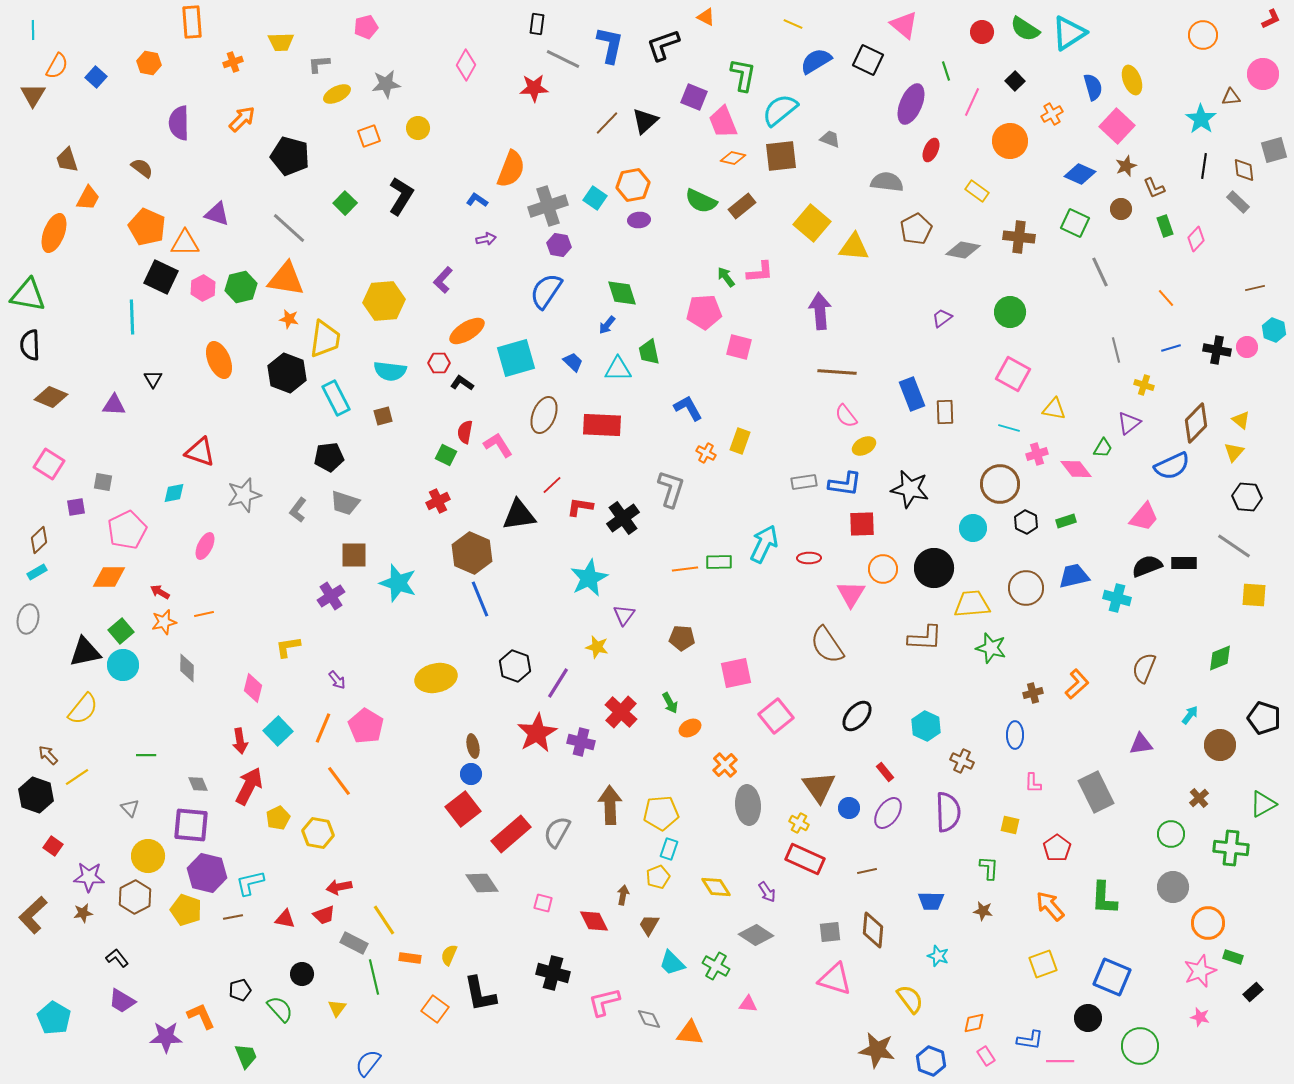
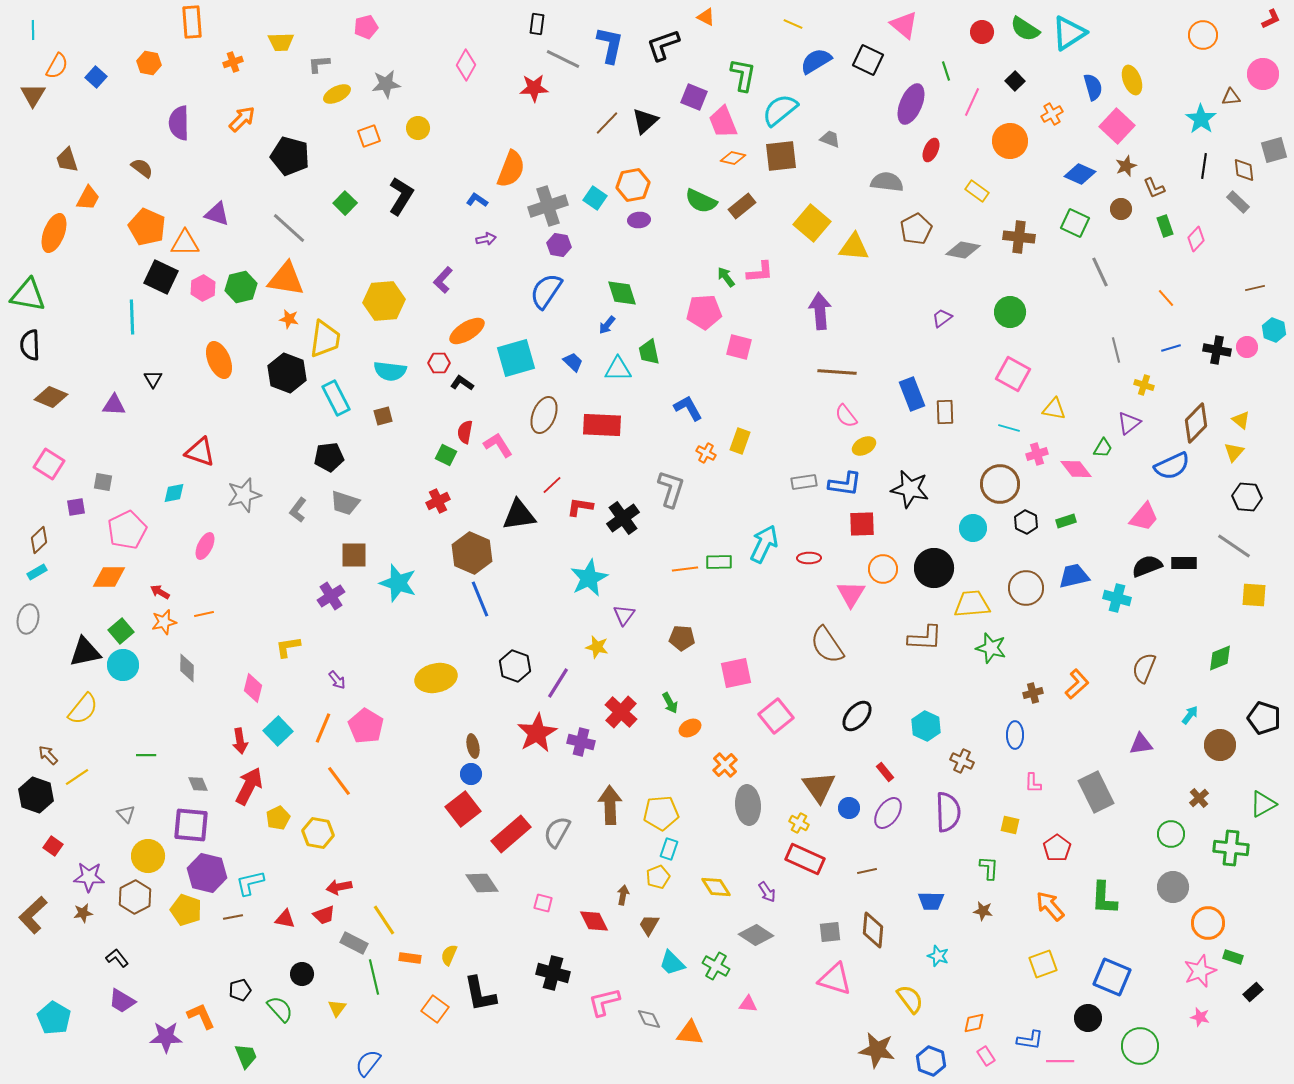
gray triangle at (130, 808): moved 4 px left, 6 px down
